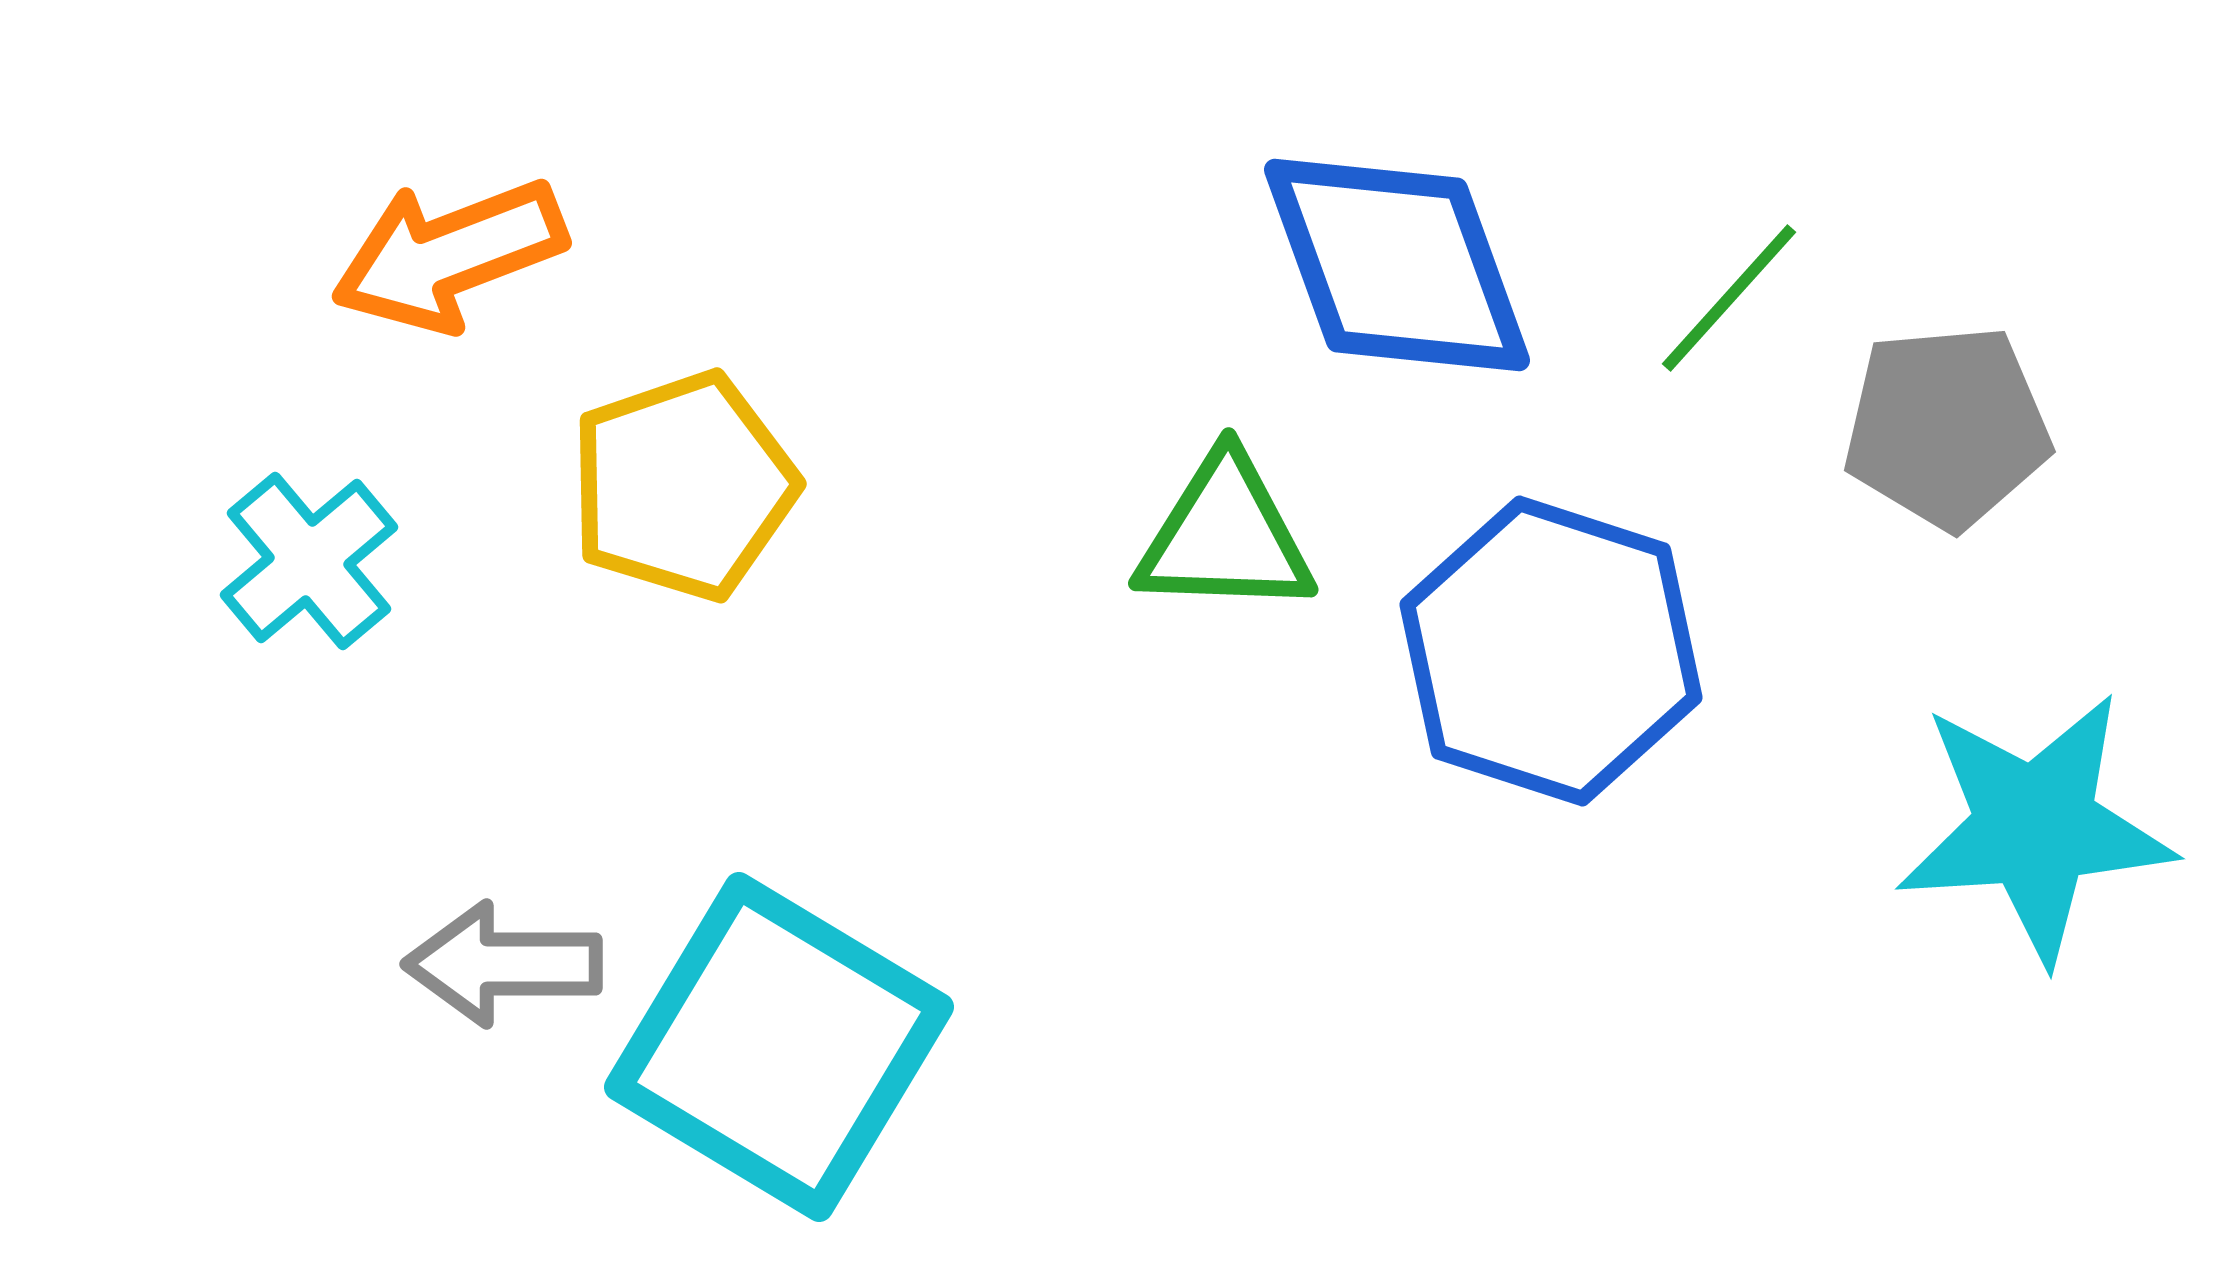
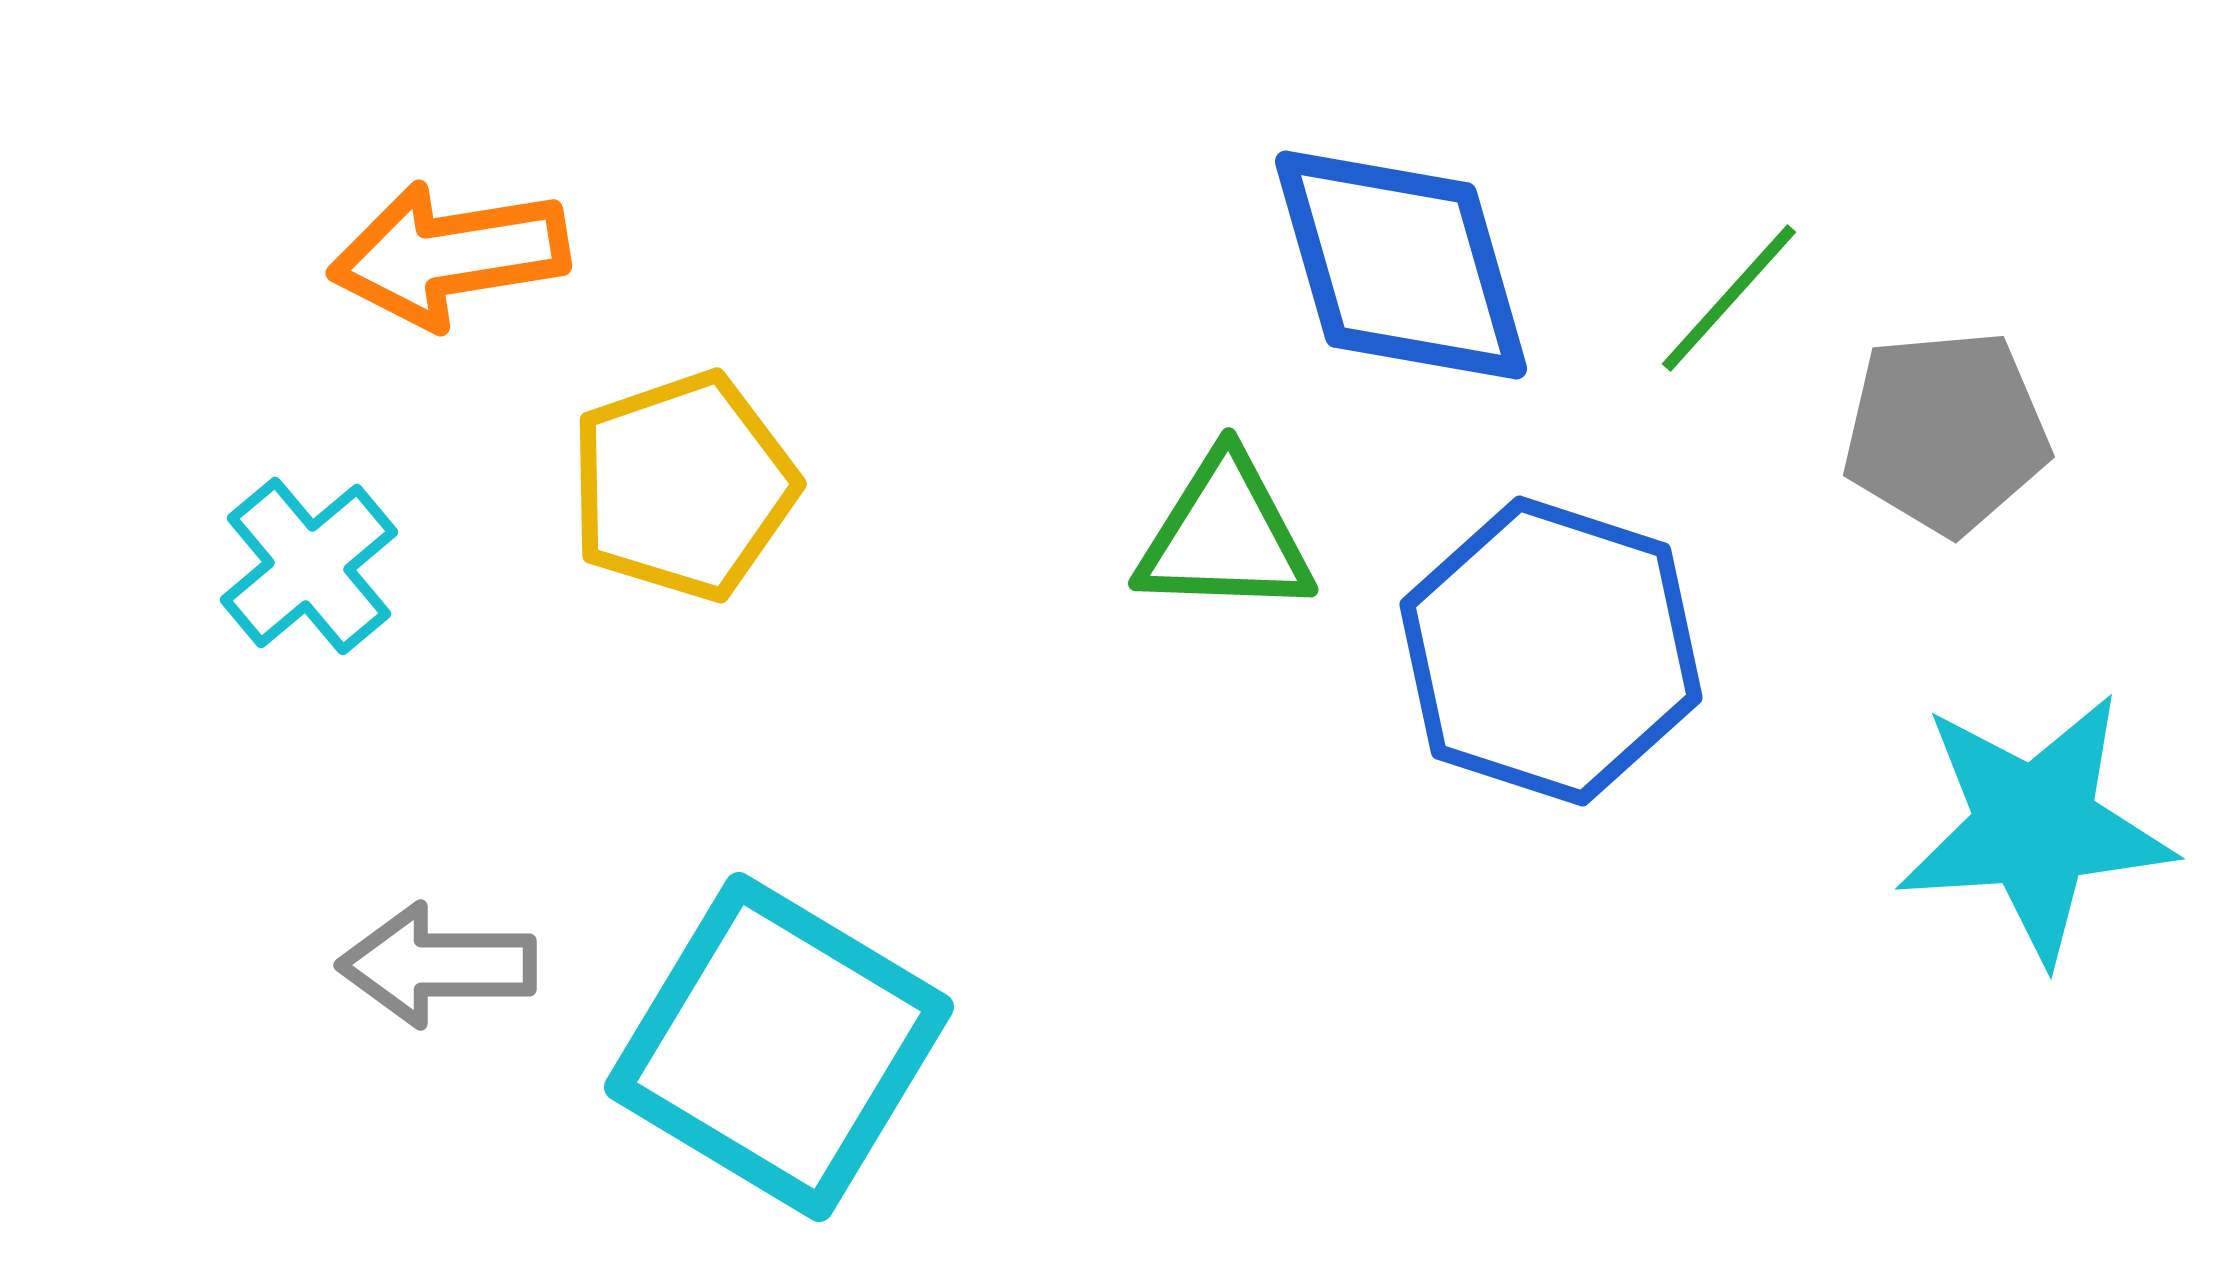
orange arrow: rotated 12 degrees clockwise
blue diamond: moved 4 px right; rotated 4 degrees clockwise
gray pentagon: moved 1 px left, 5 px down
cyan cross: moved 5 px down
gray arrow: moved 66 px left, 1 px down
